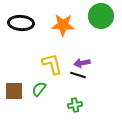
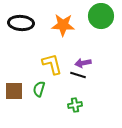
purple arrow: moved 1 px right
green semicircle: rotated 21 degrees counterclockwise
